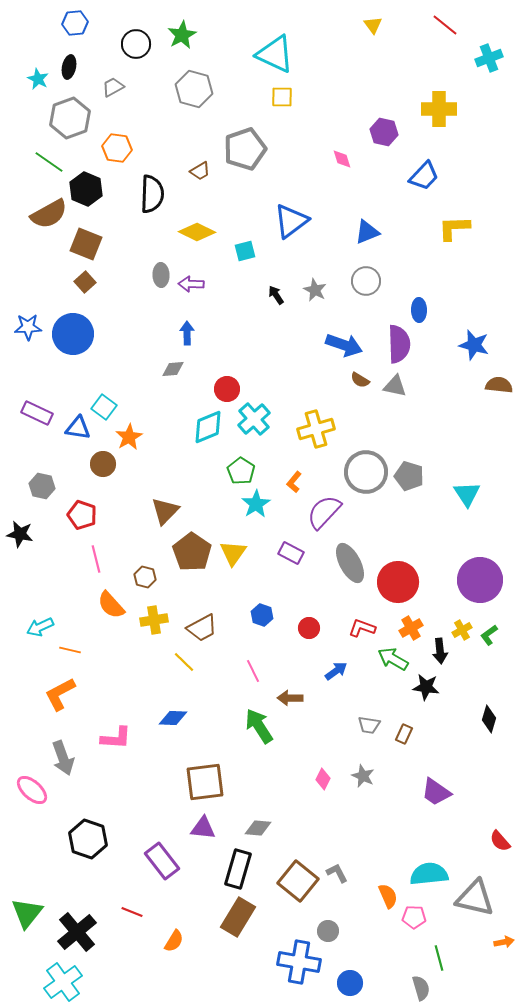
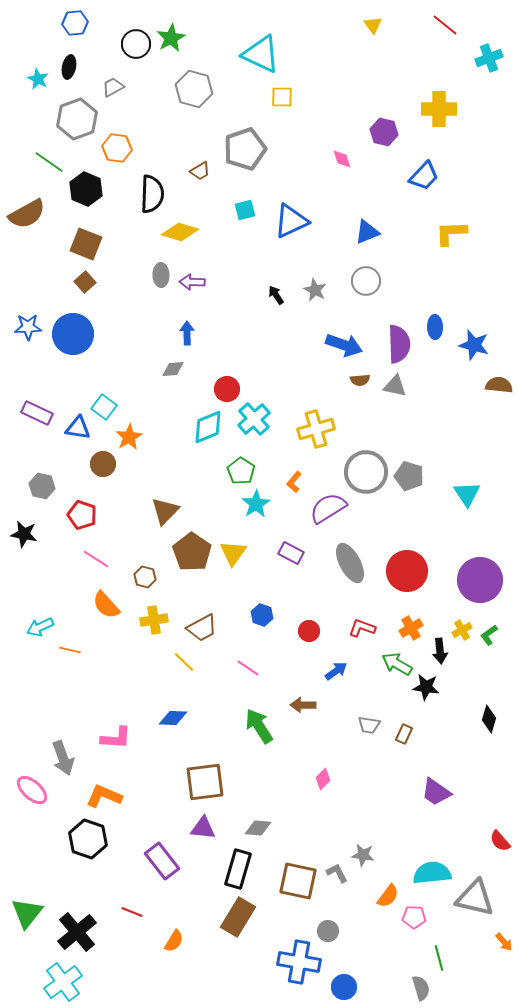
green star at (182, 35): moved 11 px left, 3 px down
cyan triangle at (275, 54): moved 14 px left
gray hexagon at (70, 118): moved 7 px right, 1 px down
brown semicircle at (49, 214): moved 22 px left
blue triangle at (291, 221): rotated 12 degrees clockwise
yellow L-shape at (454, 228): moved 3 px left, 5 px down
yellow diamond at (197, 232): moved 17 px left; rotated 9 degrees counterclockwise
cyan square at (245, 251): moved 41 px up
purple arrow at (191, 284): moved 1 px right, 2 px up
blue ellipse at (419, 310): moved 16 px right, 17 px down
brown semicircle at (360, 380): rotated 36 degrees counterclockwise
purple semicircle at (324, 512): moved 4 px right, 4 px up; rotated 15 degrees clockwise
black star at (20, 534): moved 4 px right
pink line at (96, 559): rotated 44 degrees counterclockwise
red circle at (398, 582): moved 9 px right, 11 px up
orange semicircle at (111, 605): moved 5 px left
red circle at (309, 628): moved 3 px down
green arrow at (393, 659): moved 4 px right, 5 px down
pink line at (253, 671): moved 5 px left, 3 px up; rotated 30 degrees counterclockwise
orange L-shape at (60, 694): moved 44 px right, 102 px down; rotated 51 degrees clockwise
brown arrow at (290, 698): moved 13 px right, 7 px down
gray star at (363, 776): moved 79 px down; rotated 15 degrees counterclockwise
pink diamond at (323, 779): rotated 20 degrees clockwise
cyan semicircle at (429, 874): moved 3 px right, 1 px up
brown square at (298, 881): rotated 27 degrees counterclockwise
orange semicircle at (388, 896): rotated 60 degrees clockwise
orange arrow at (504, 942): rotated 60 degrees clockwise
blue circle at (350, 983): moved 6 px left, 4 px down
